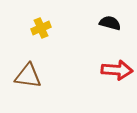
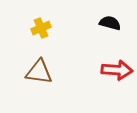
brown triangle: moved 11 px right, 4 px up
